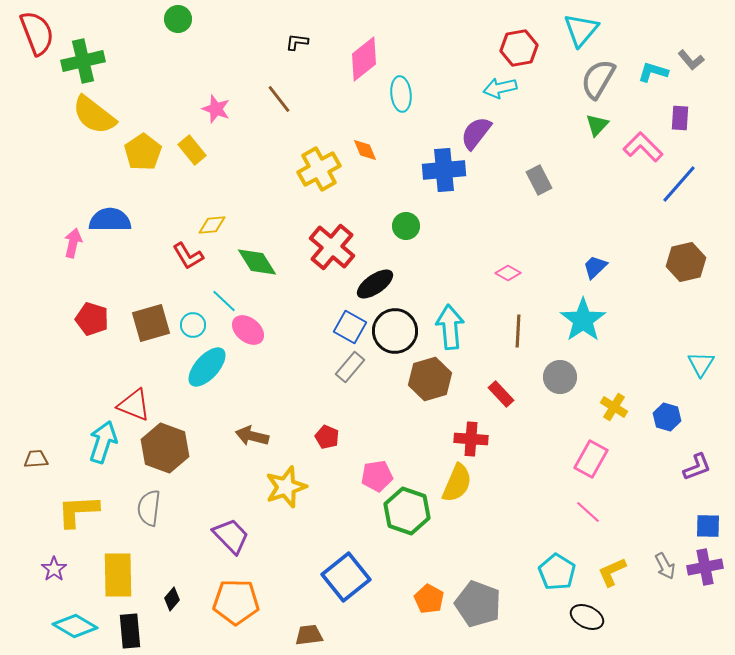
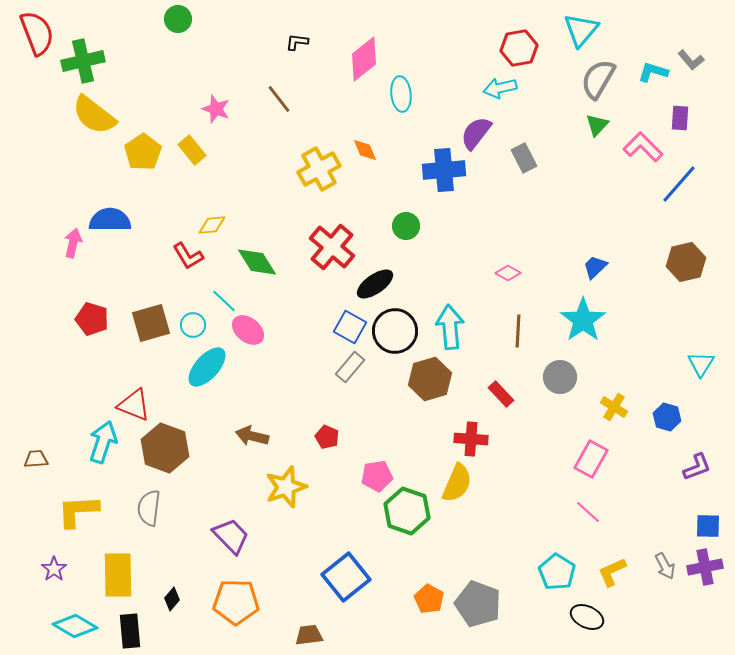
gray rectangle at (539, 180): moved 15 px left, 22 px up
